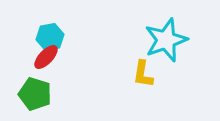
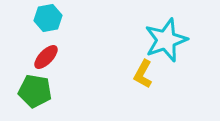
cyan hexagon: moved 2 px left, 19 px up
yellow L-shape: rotated 20 degrees clockwise
green pentagon: moved 3 px up; rotated 8 degrees counterclockwise
